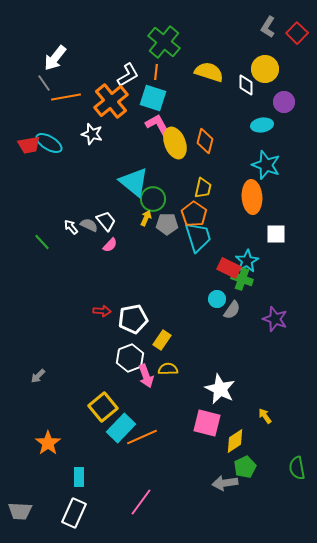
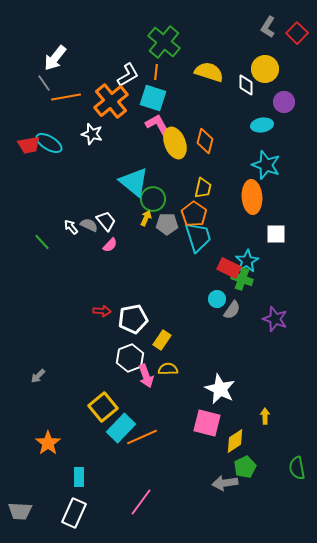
yellow arrow at (265, 416): rotated 35 degrees clockwise
